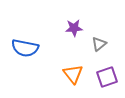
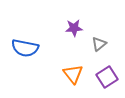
purple square: rotated 15 degrees counterclockwise
